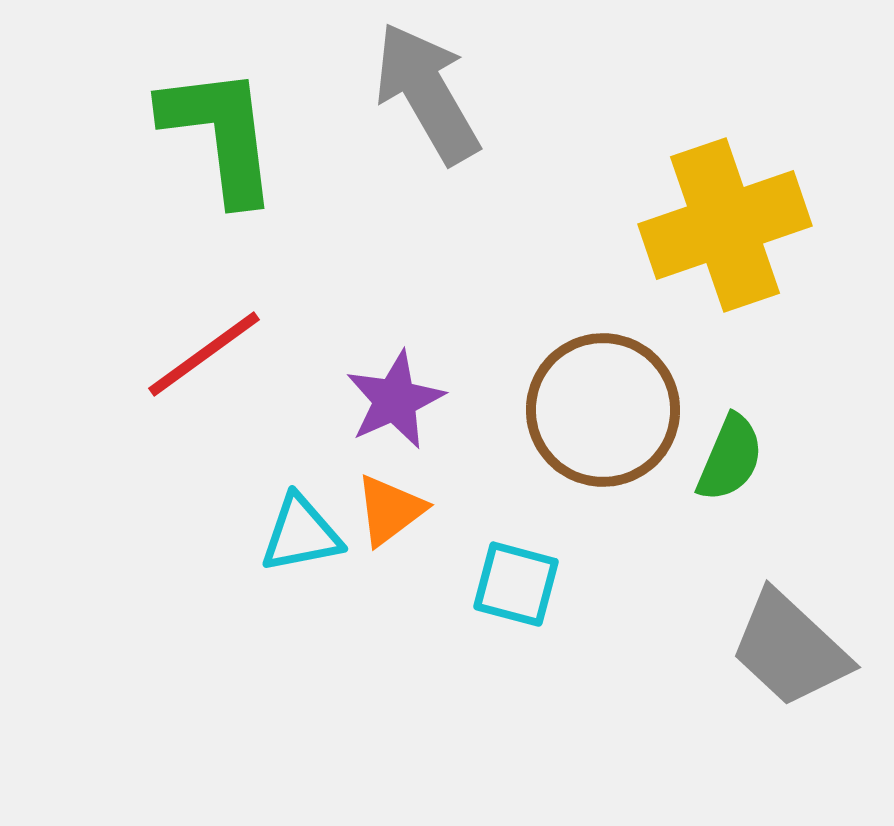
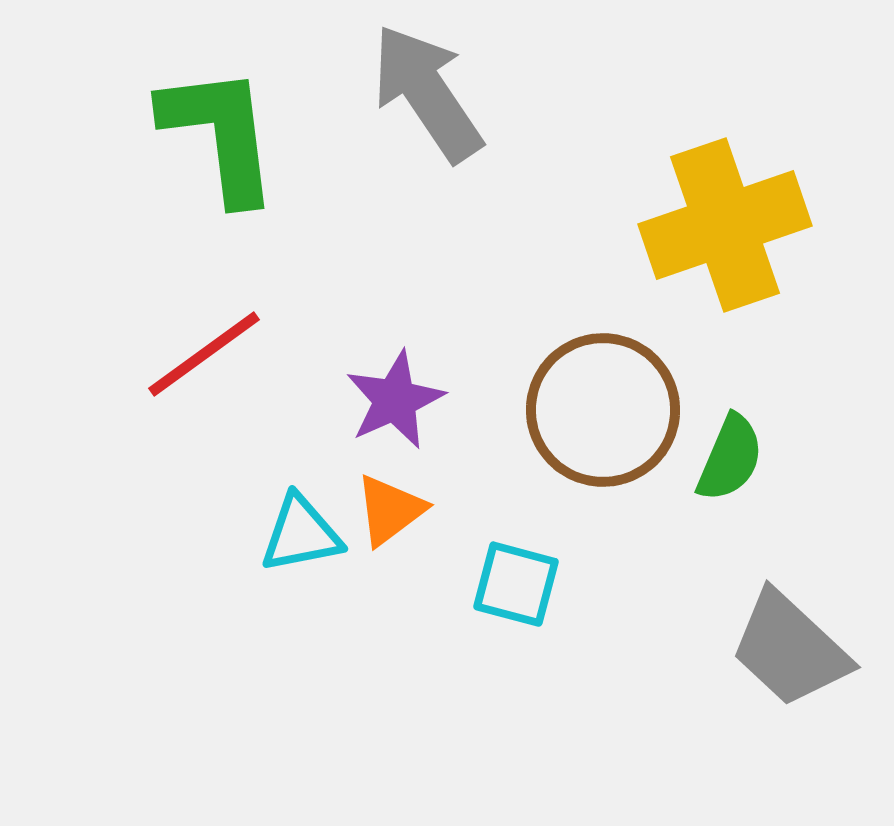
gray arrow: rotated 4 degrees counterclockwise
